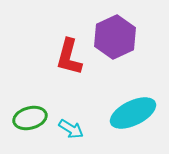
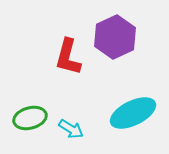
red L-shape: moved 1 px left
